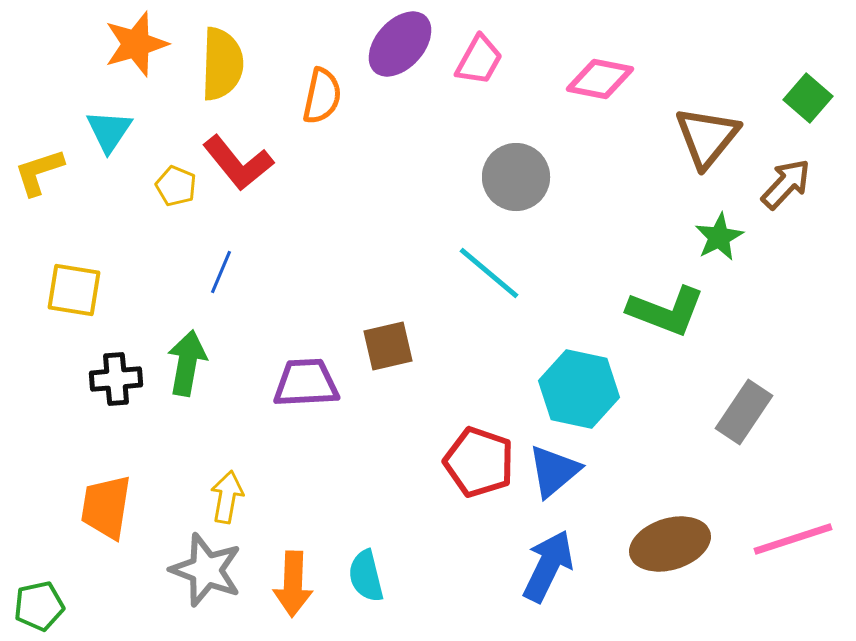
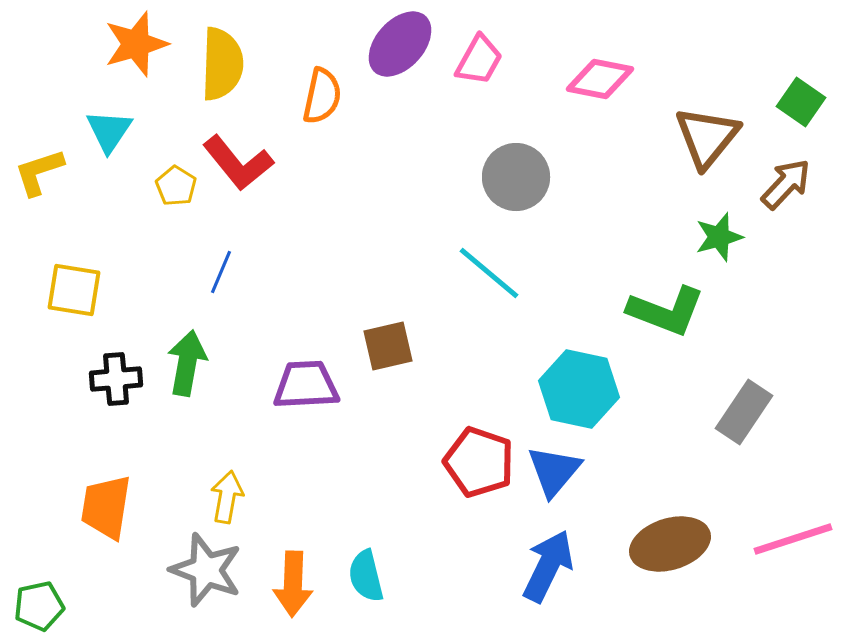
green square: moved 7 px left, 4 px down; rotated 6 degrees counterclockwise
yellow pentagon: rotated 9 degrees clockwise
green star: rotated 12 degrees clockwise
purple trapezoid: moved 2 px down
blue triangle: rotated 10 degrees counterclockwise
